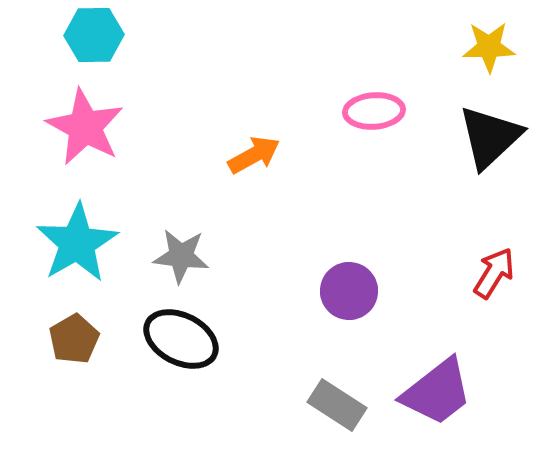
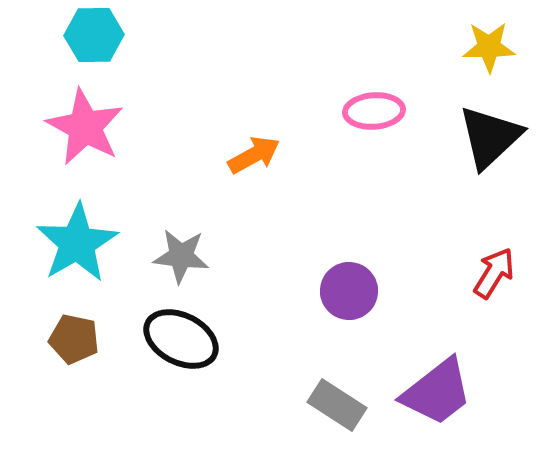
brown pentagon: rotated 30 degrees counterclockwise
